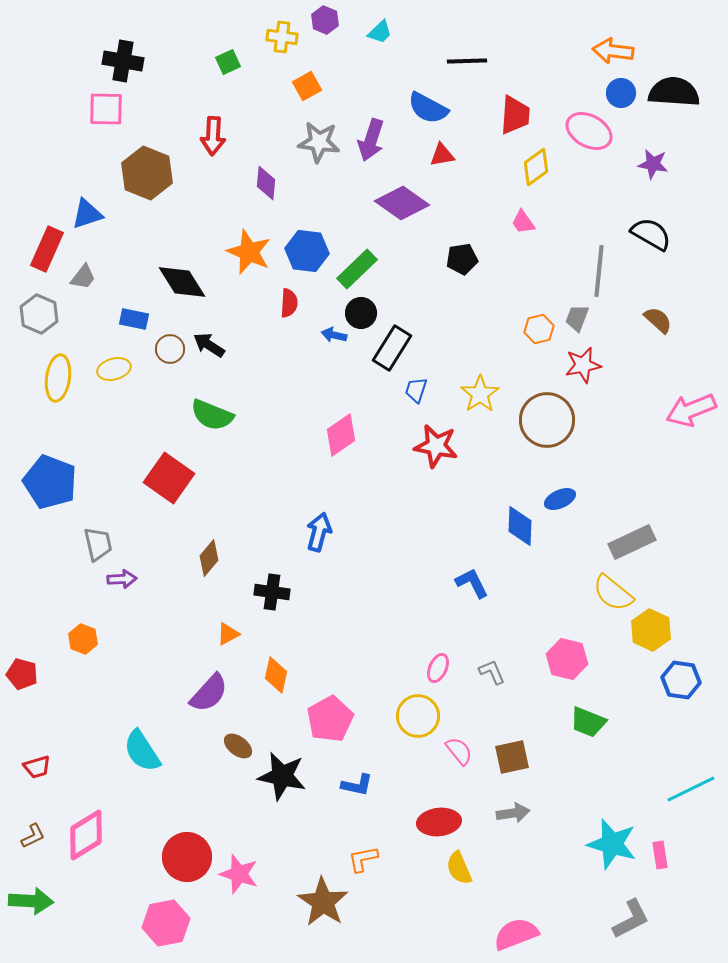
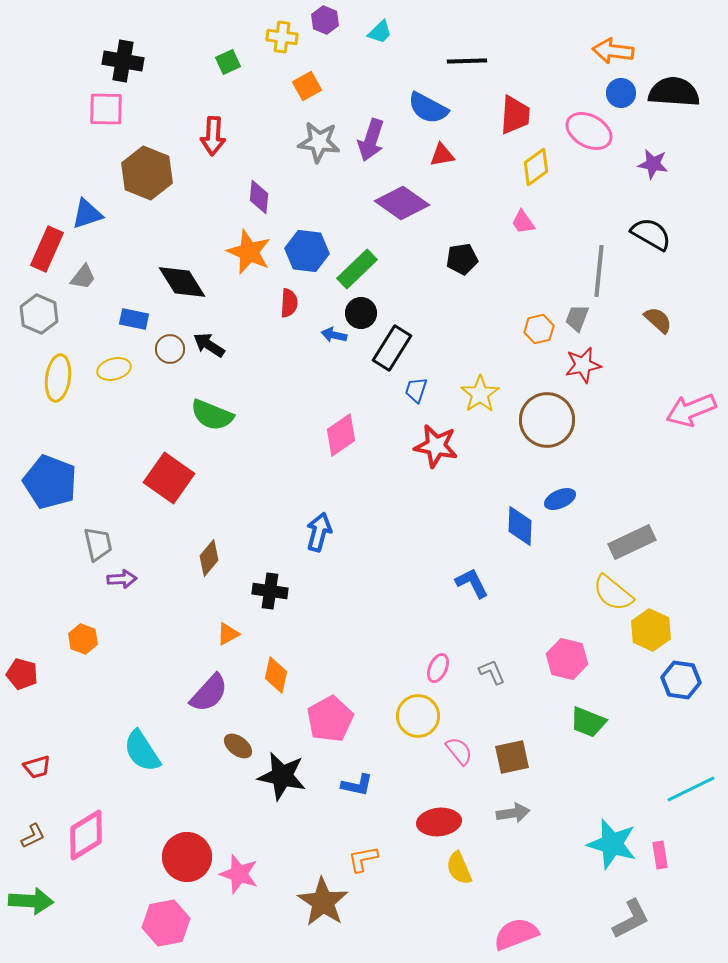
purple diamond at (266, 183): moved 7 px left, 14 px down
black cross at (272, 592): moved 2 px left, 1 px up
